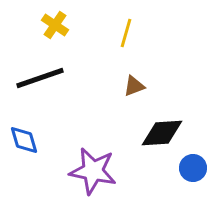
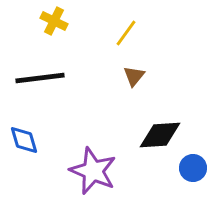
yellow cross: moved 1 px left, 4 px up; rotated 8 degrees counterclockwise
yellow line: rotated 20 degrees clockwise
black line: rotated 12 degrees clockwise
brown triangle: moved 10 px up; rotated 30 degrees counterclockwise
black diamond: moved 2 px left, 2 px down
purple star: rotated 12 degrees clockwise
